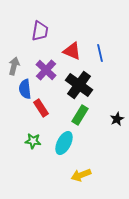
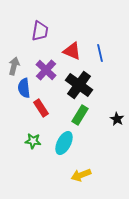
blue semicircle: moved 1 px left, 1 px up
black star: rotated 16 degrees counterclockwise
